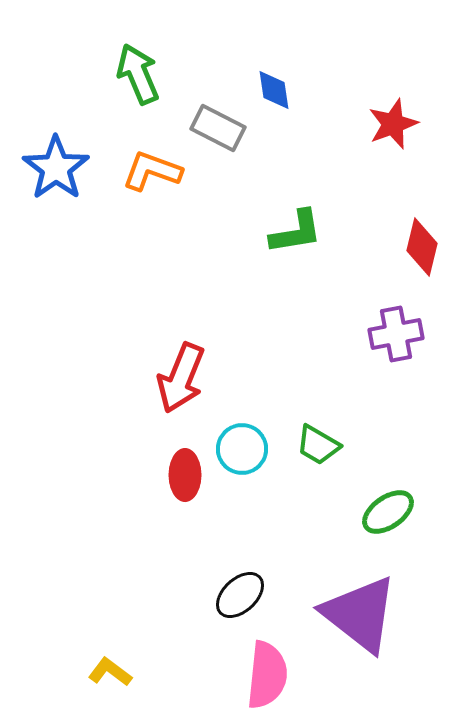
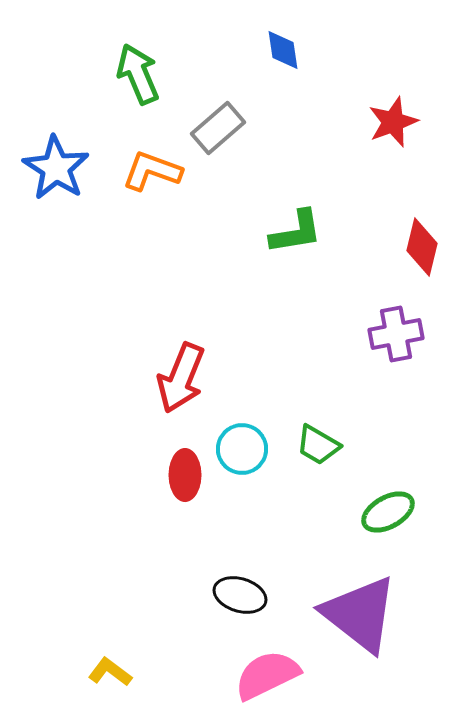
blue diamond: moved 9 px right, 40 px up
red star: moved 2 px up
gray rectangle: rotated 68 degrees counterclockwise
blue star: rotated 4 degrees counterclockwise
green ellipse: rotated 6 degrees clockwise
black ellipse: rotated 60 degrees clockwise
pink semicircle: rotated 122 degrees counterclockwise
